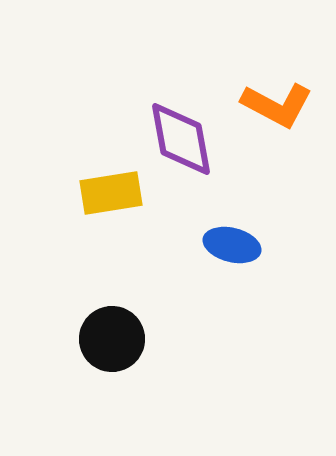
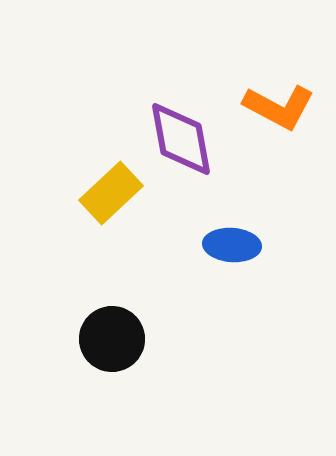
orange L-shape: moved 2 px right, 2 px down
yellow rectangle: rotated 34 degrees counterclockwise
blue ellipse: rotated 10 degrees counterclockwise
